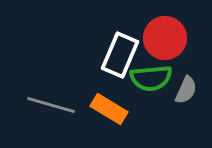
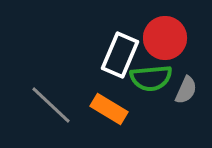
gray line: rotated 27 degrees clockwise
